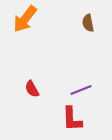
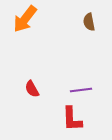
brown semicircle: moved 1 px right, 1 px up
purple line: rotated 15 degrees clockwise
